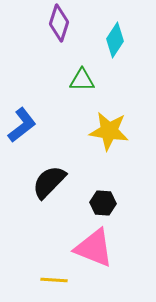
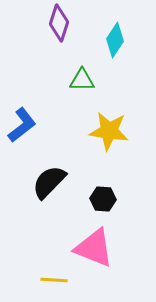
black hexagon: moved 4 px up
